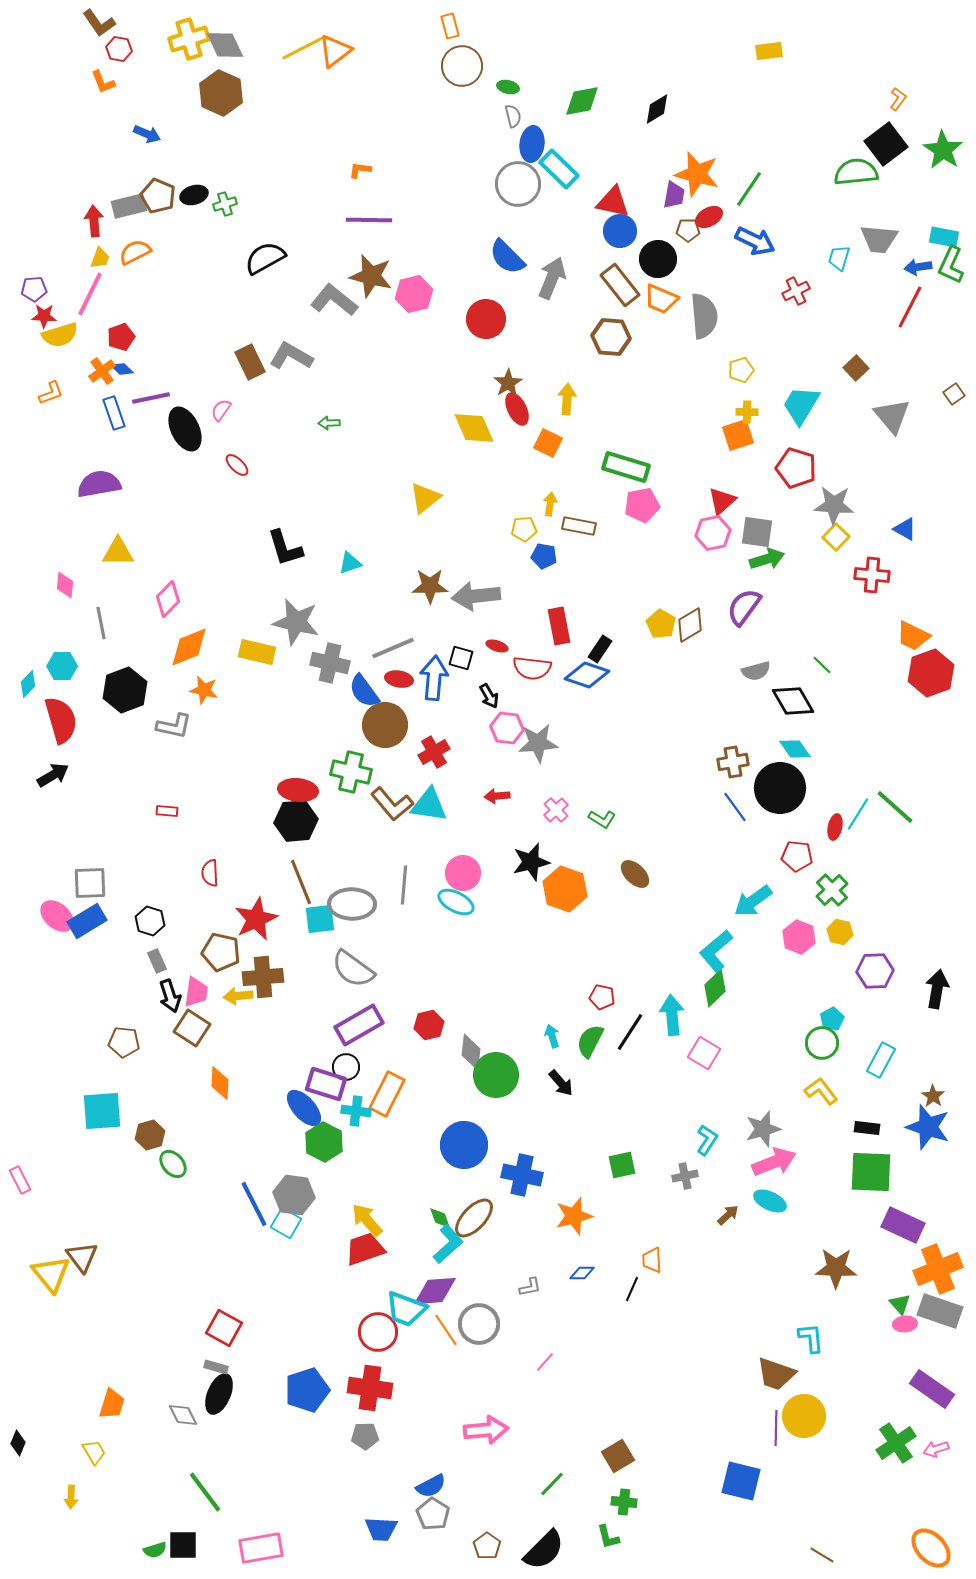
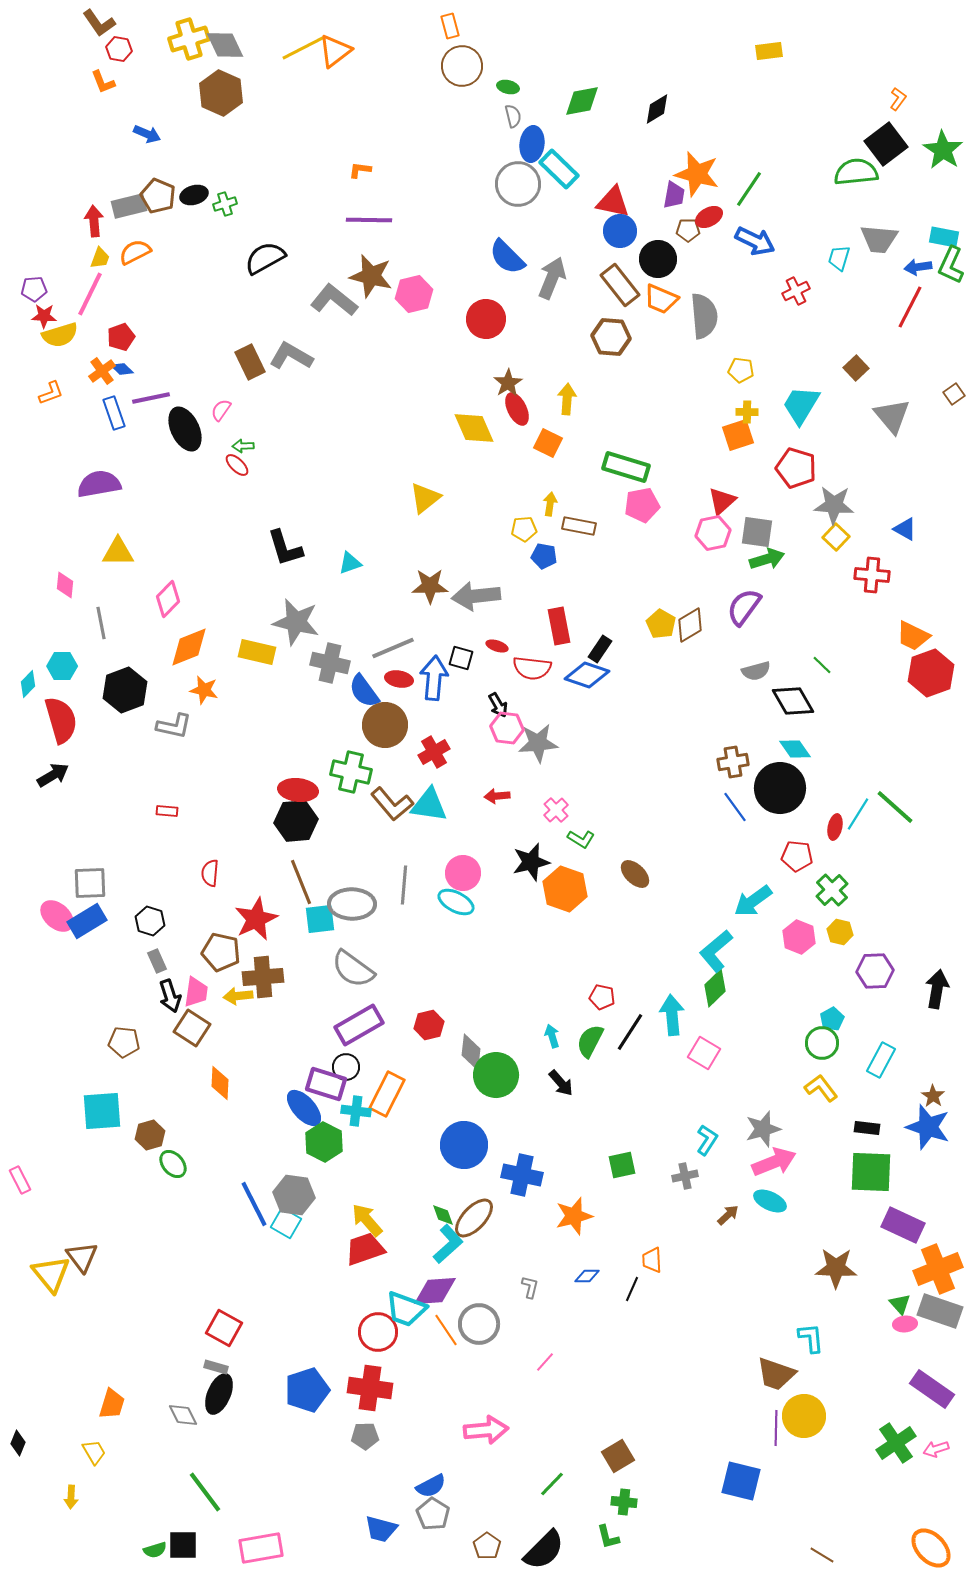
yellow pentagon at (741, 370): rotated 25 degrees clockwise
green arrow at (329, 423): moved 86 px left, 23 px down
black arrow at (489, 696): moved 9 px right, 9 px down
green L-shape at (602, 819): moved 21 px left, 20 px down
red semicircle at (210, 873): rotated 8 degrees clockwise
yellow L-shape at (821, 1091): moved 3 px up
green diamond at (440, 1218): moved 3 px right, 3 px up
blue diamond at (582, 1273): moved 5 px right, 3 px down
gray L-shape at (530, 1287): rotated 65 degrees counterclockwise
blue trapezoid at (381, 1529): rotated 12 degrees clockwise
